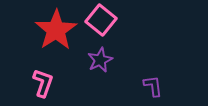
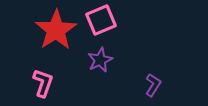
pink square: rotated 28 degrees clockwise
purple L-shape: moved 1 px up; rotated 40 degrees clockwise
